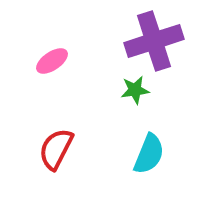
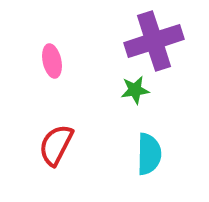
pink ellipse: rotated 68 degrees counterclockwise
red semicircle: moved 4 px up
cyan semicircle: rotated 21 degrees counterclockwise
